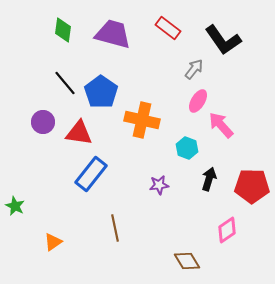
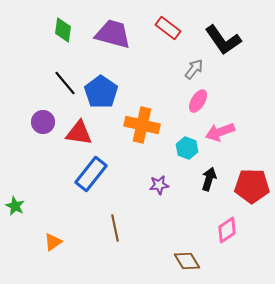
orange cross: moved 5 px down
pink arrow: moved 1 px left, 7 px down; rotated 68 degrees counterclockwise
